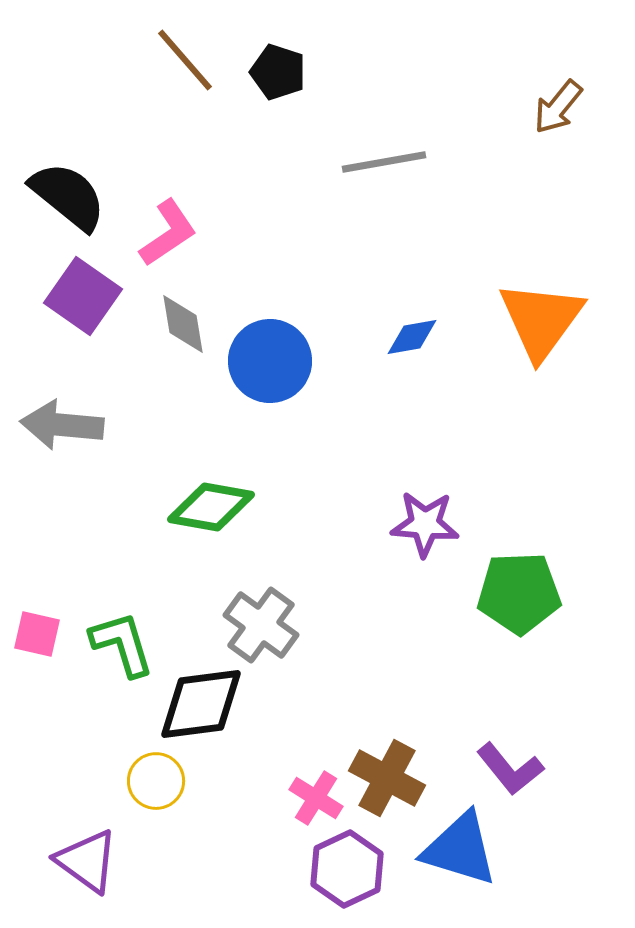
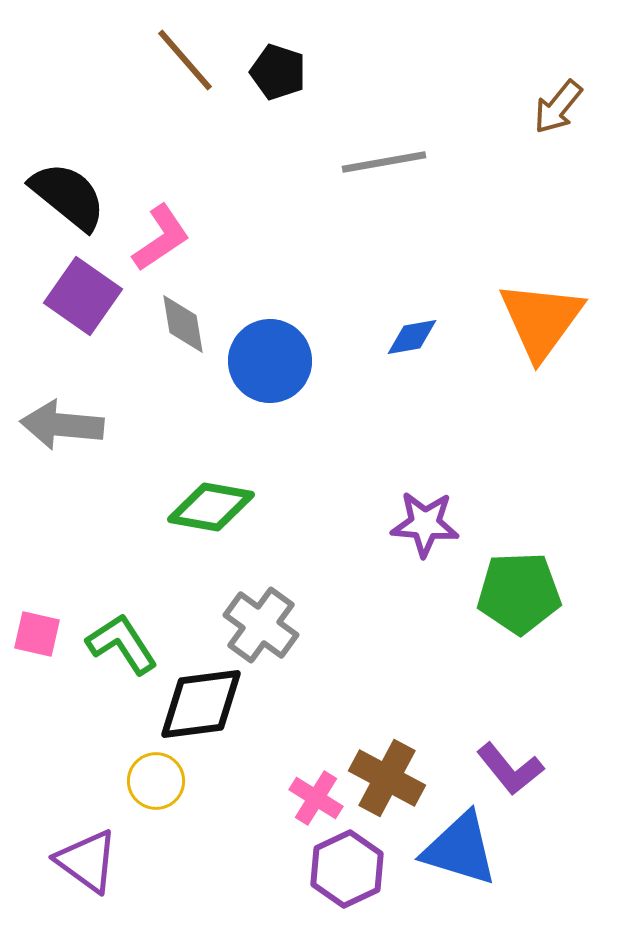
pink L-shape: moved 7 px left, 5 px down
green L-shape: rotated 16 degrees counterclockwise
